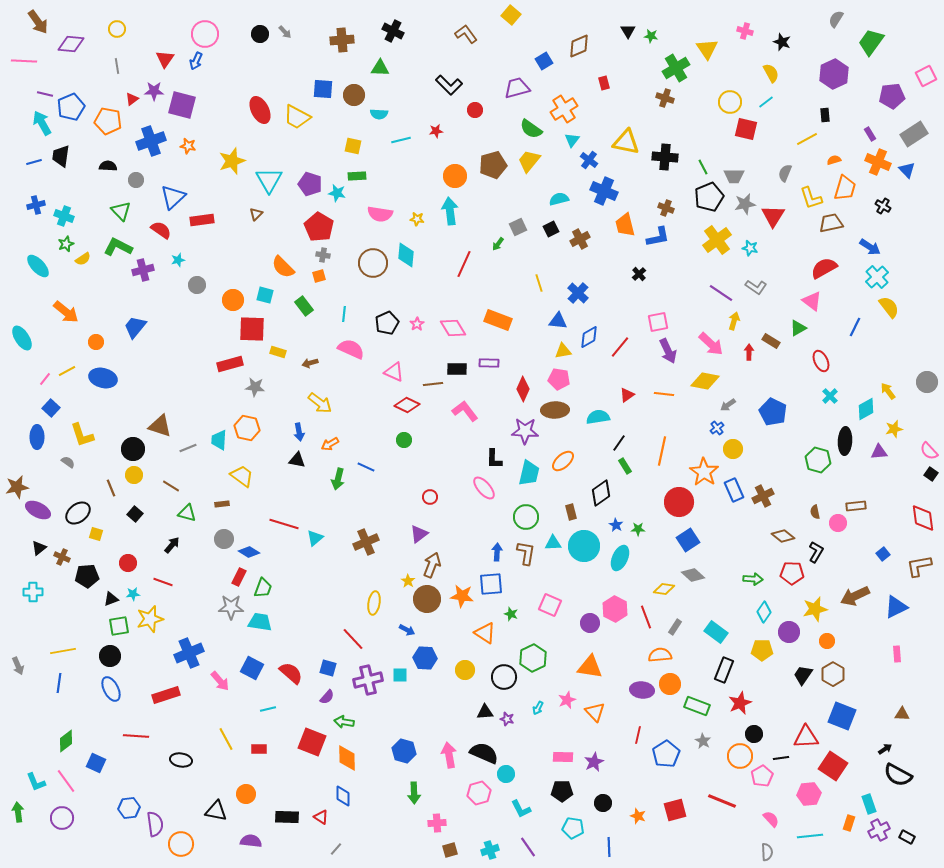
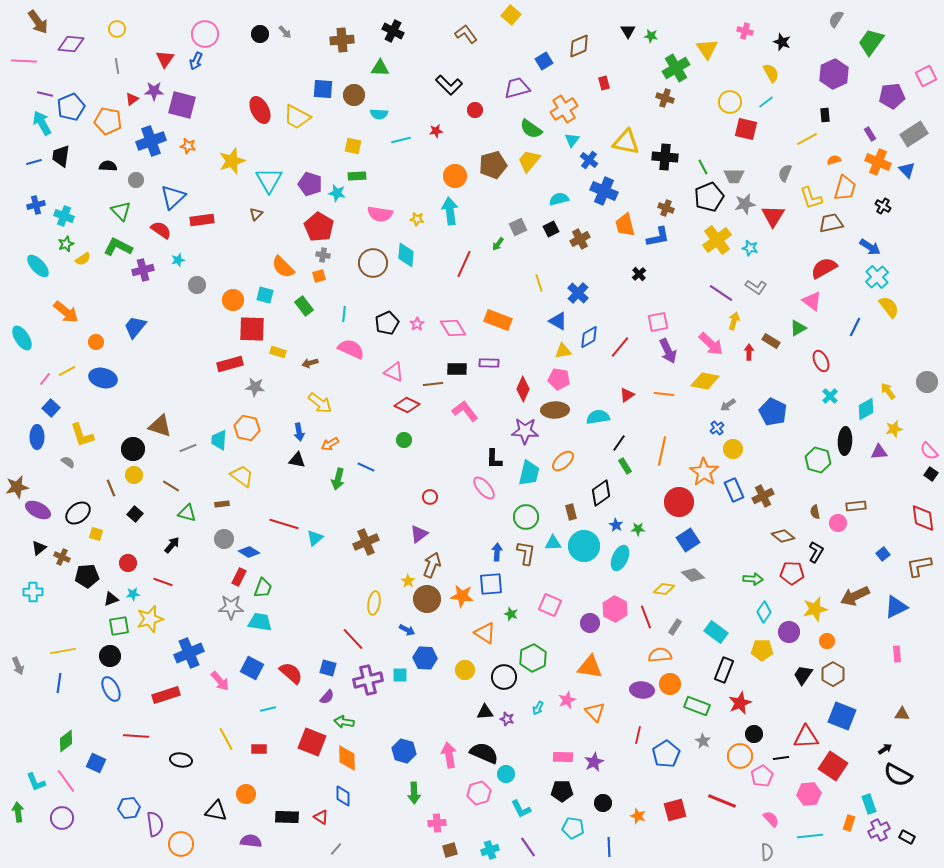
blue triangle at (558, 321): rotated 24 degrees clockwise
